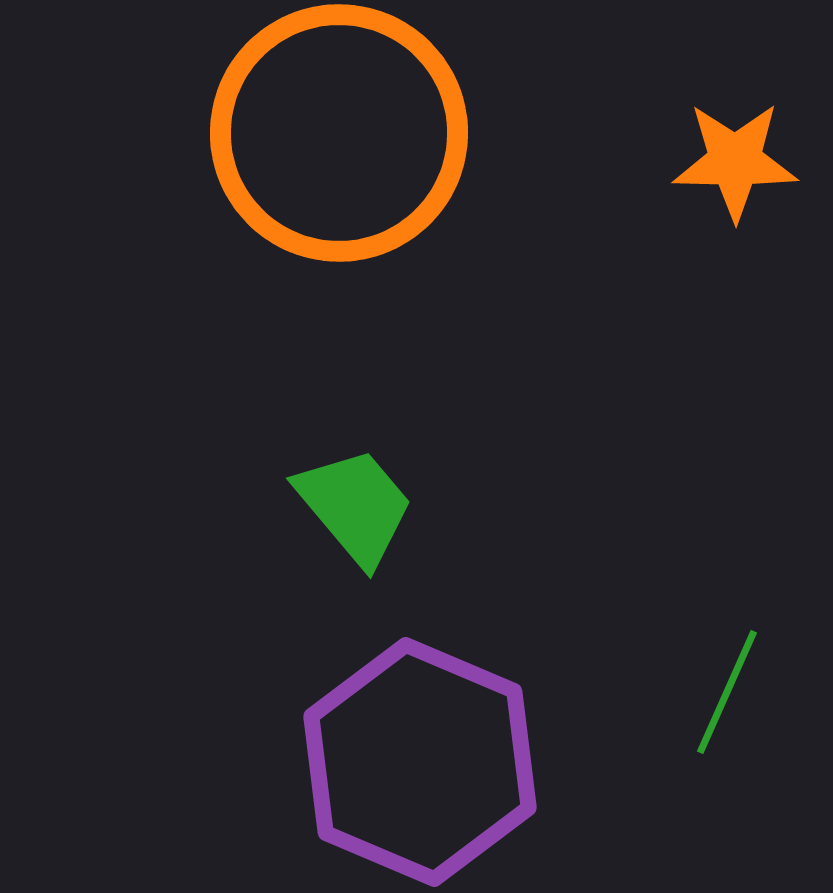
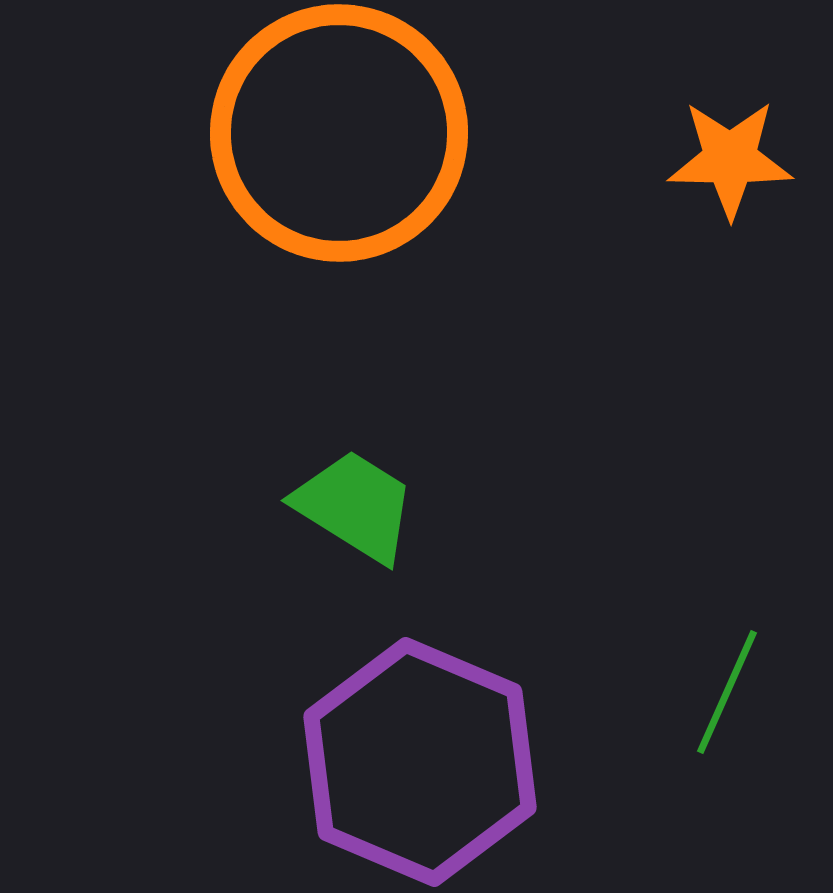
orange star: moved 5 px left, 2 px up
green trapezoid: rotated 18 degrees counterclockwise
